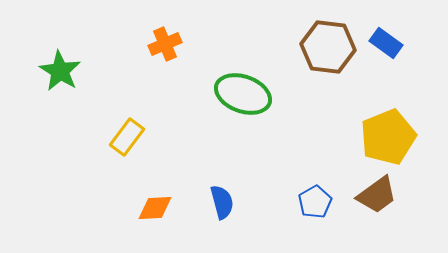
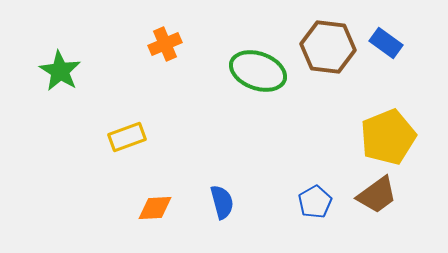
green ellipse: moved 15 px right, 23 px up
yellow rectangle: rotated 33 degrees clockwise
